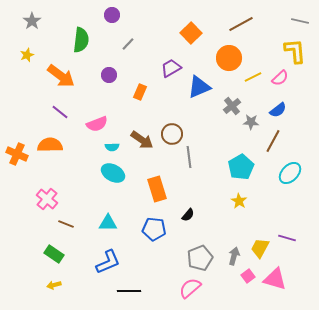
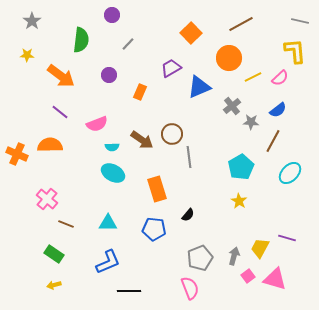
yellow star at (27, 55): rotated 24 degrees clockwise
pink semicircle at (190, 288): rotated 110 degrees clockwise
